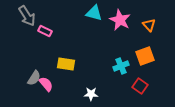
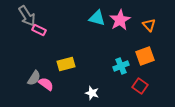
cyan triangle: moved 3 px right, 5 px down
pink star: rotated 15 degrees clockwise
pink rectangle: moved 6 px left, 1 px up
yellow rectangle: rotated 24 degrees counterclockwise
pink semicircle: rotated 14 degrees counterclockwise
white star: moved 1 px right, 1 px up; rotated 16 degrees clockwise
